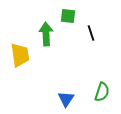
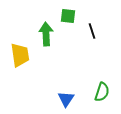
black line: moved 1 px right, 2 px up
